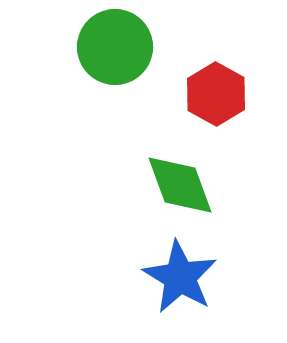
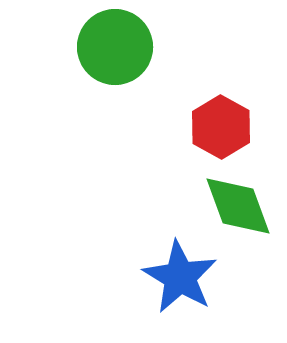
red hexagon: moved 5 px right, 33 px down
green diamond: moved 58 px right, 21 px down
